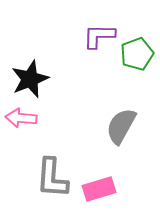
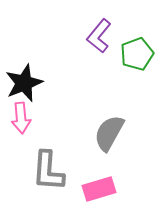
purple L-shape: rotated 52 degrees counterclockwise
black star: moved 6 px left, 4 px down
pink arrow: rotated 100 degrees counterclockwise
gray semicircle: moved 12 px left, 7 px down
gray L-shape: moved 4 px left, 7 px up
